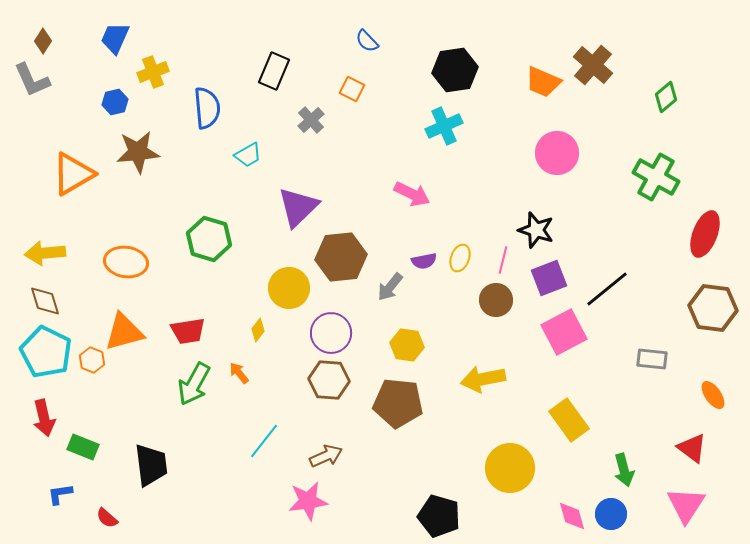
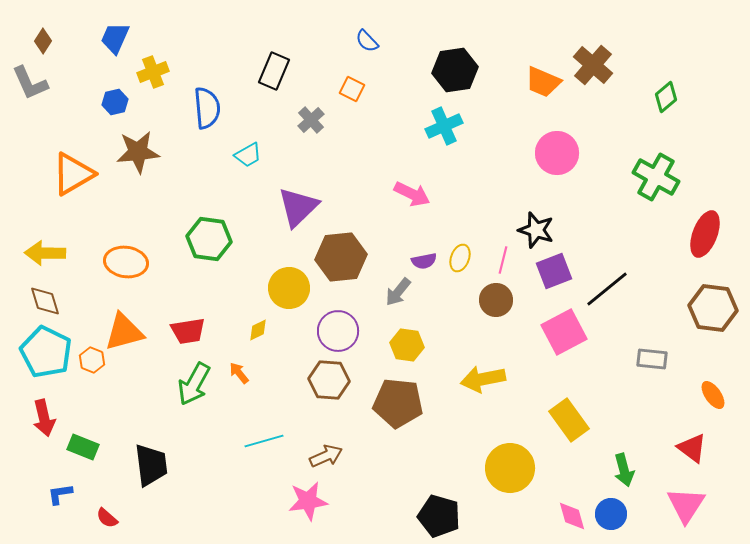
gray L-shape at (32, 80): moved 2 px left, 3 px down
green hexagon at (209, 239): rotated 9 degrees counterclockwise
yellow arrow at (45, 253): rotated 6 degrees clockwise
purple square at (549, 278): moved 5 px right, 7 px up
gray arrow at (390, 287): moved 8 px right, 5 px down
yellow diamond at (258, 330): rotated 25 degrees clockwise
purple circle at (331, 333): moved 7 px right, 2 px up
cyan line at (264, 441): rotated 36 degrees clockwise
